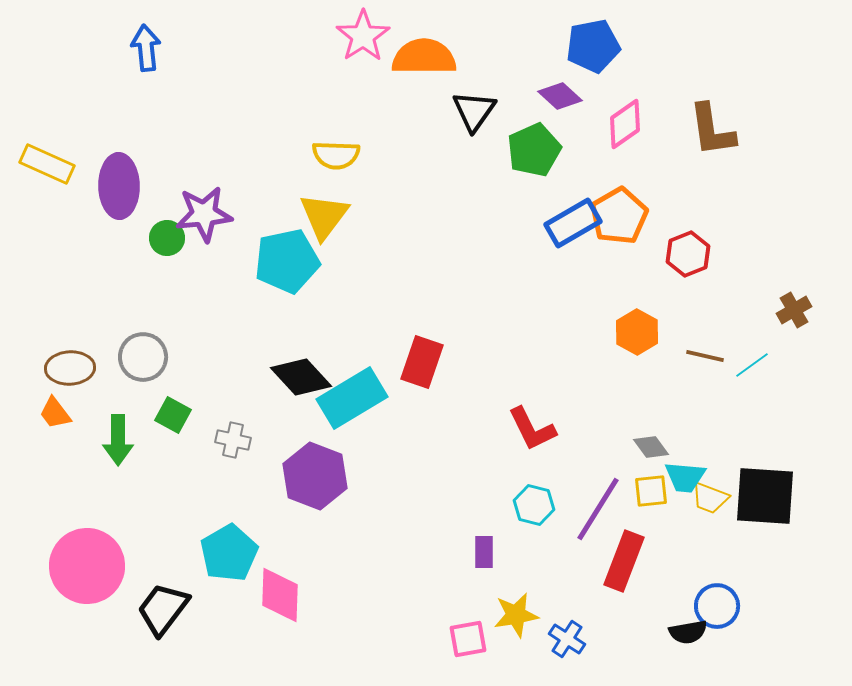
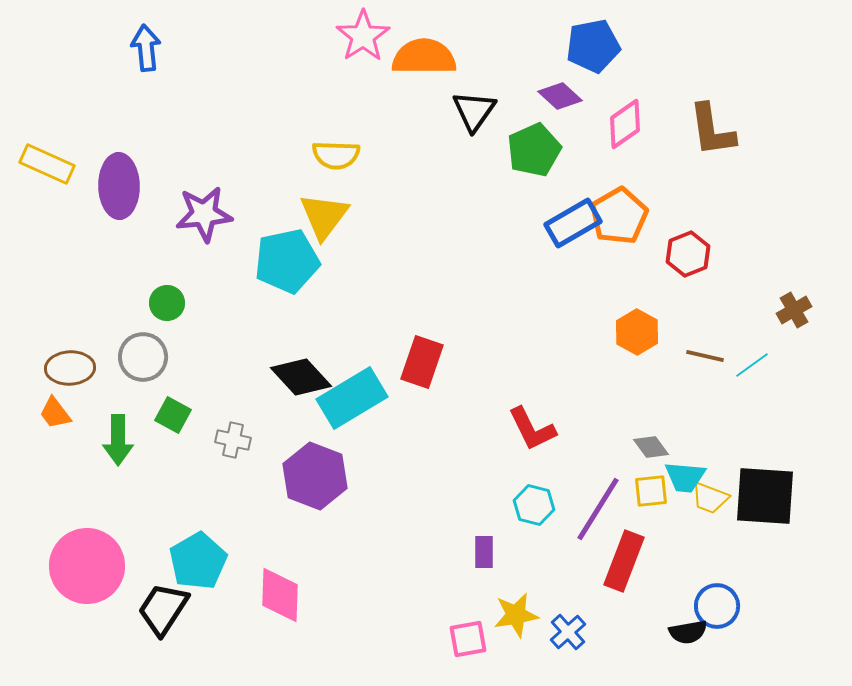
green circle at (167, 238): moved 65 px down
cyan pentagon at (229, 553): moved 31 px left, 8 px down
black trapezoid at (163, 609): rotated 4 degrees counterclockwise
blue cross at (567, 639): moved 1 px right, 7 px up; rotated 15 degrees clockwise
